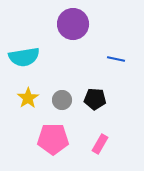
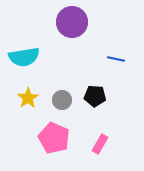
purple circle: moved 1 px left, 2 px up
black pentagon: moved 3 px up
pink pentagon: moved 1 px right, 1 px up; rotated 24 degrees clockwise
